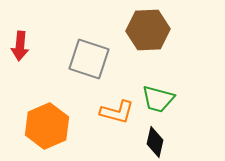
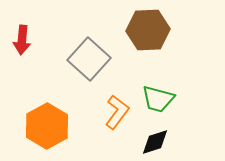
red arrow: moved 2 px right, 6 px up
gray square: rotated 24 degrees clockwise
orange L-shape: rotated 68 degrees counterclockwise
orange hexagon: rotated 6 degrees counterclockwise
black diamond: rotated 60 degrees clockwise
